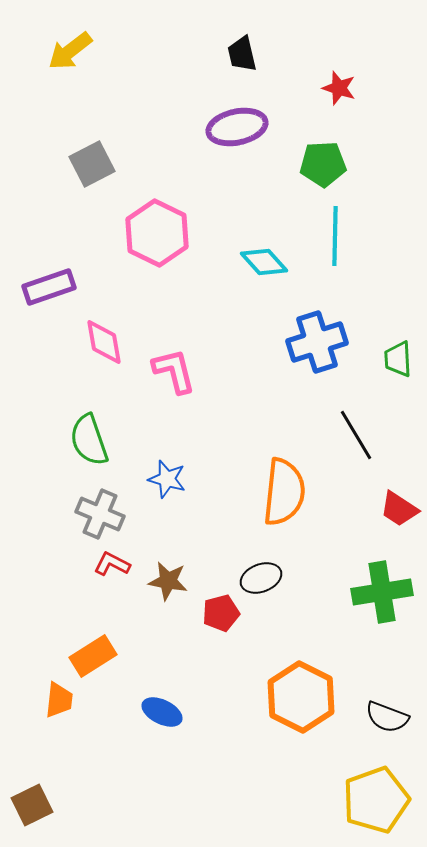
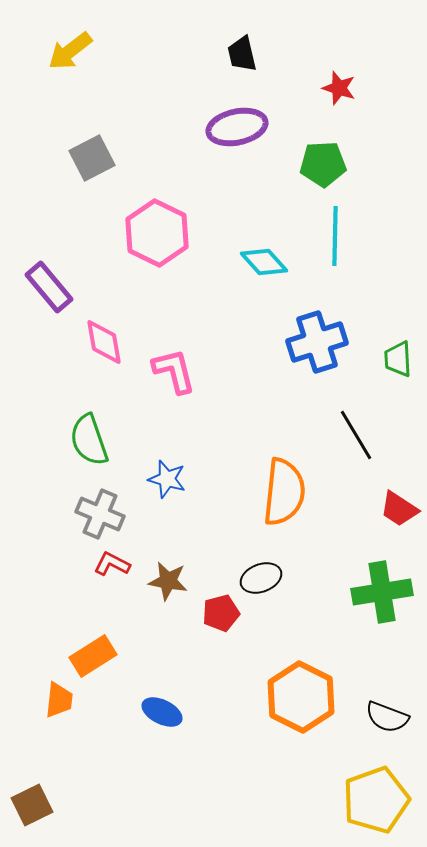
gray square: moved 6 px up
purple rectangle: rotated 69 degrees clockwise
